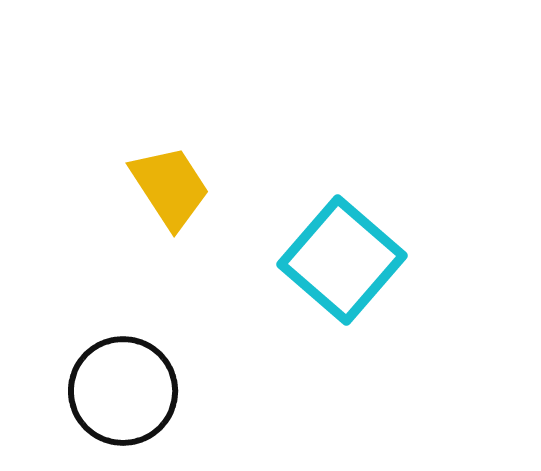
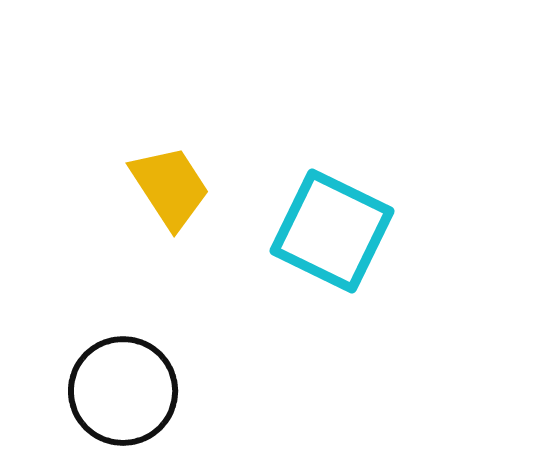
cyan square: moved 10 px left, 29 px up; rotated 15 degrees counterclockwise
